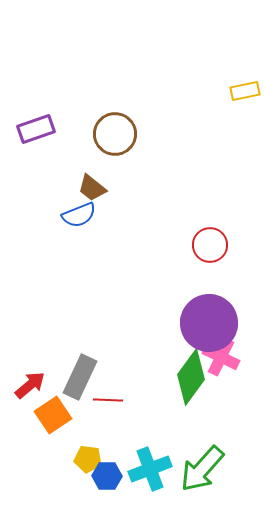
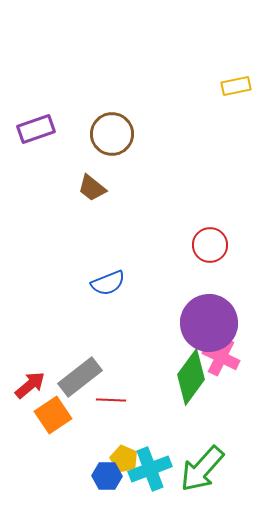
yellow rectangle: moved 9 px left, 5 px up
brown circle: moved 3 px left
blue semicircle: moved 29 px right, 68 px down
gray rectangle: rotated 27 degrees clockwise
red line: moved 3 px right
yellow pentagon: moved 36 px right; rotated 16 degrees clockwise
